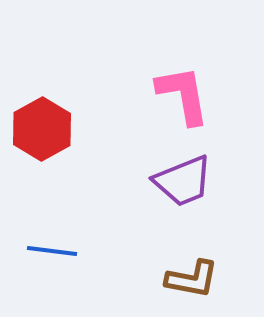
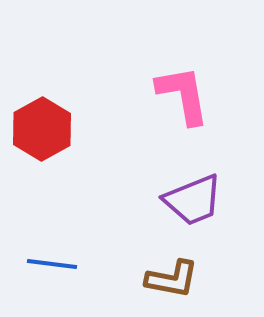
purple trapezoid: moved 10 px right, 19 px down
blue line: moved 13 px down
brown L-shape: moved 20 px left
